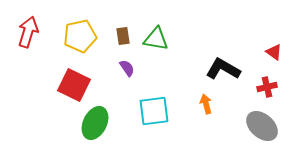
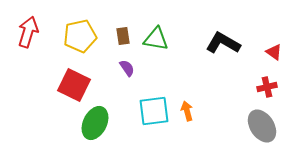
black L-shape: moved 26 px up
orange arrow: moved 19 px left, 7 px down
gray ellipse: rotated 16 degrees clockwise
